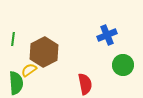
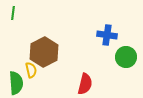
blue cross: rotated 30 degrees clockwise
green line: moved 26 px up
green circle: moved 3 px right, 8 px up
yellow semicircle: moved 2 px right; rotated 112 degrees clockwise
red semicircle: rotated 25 degrees clockwise
